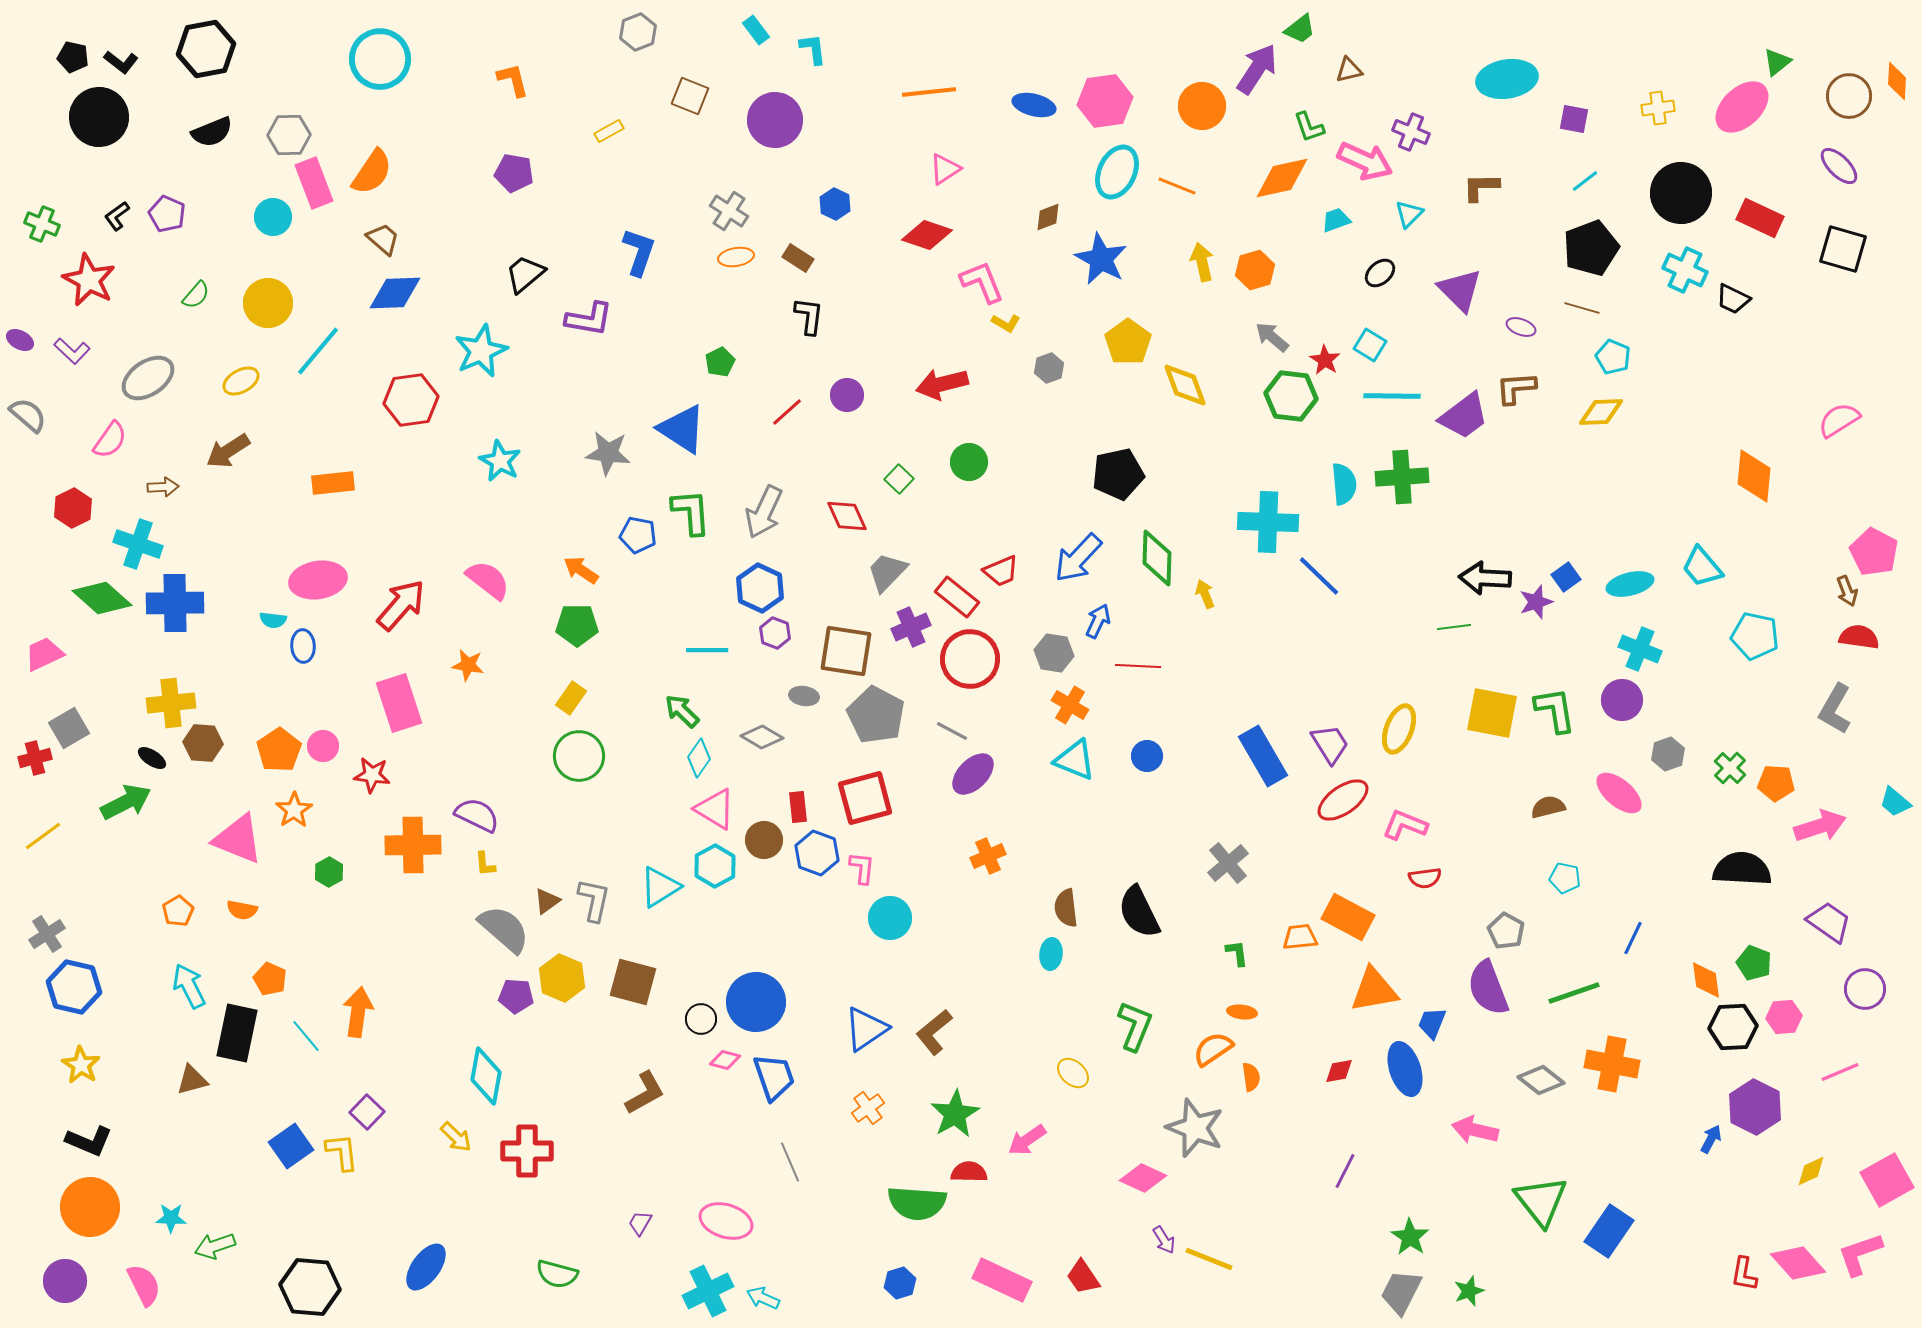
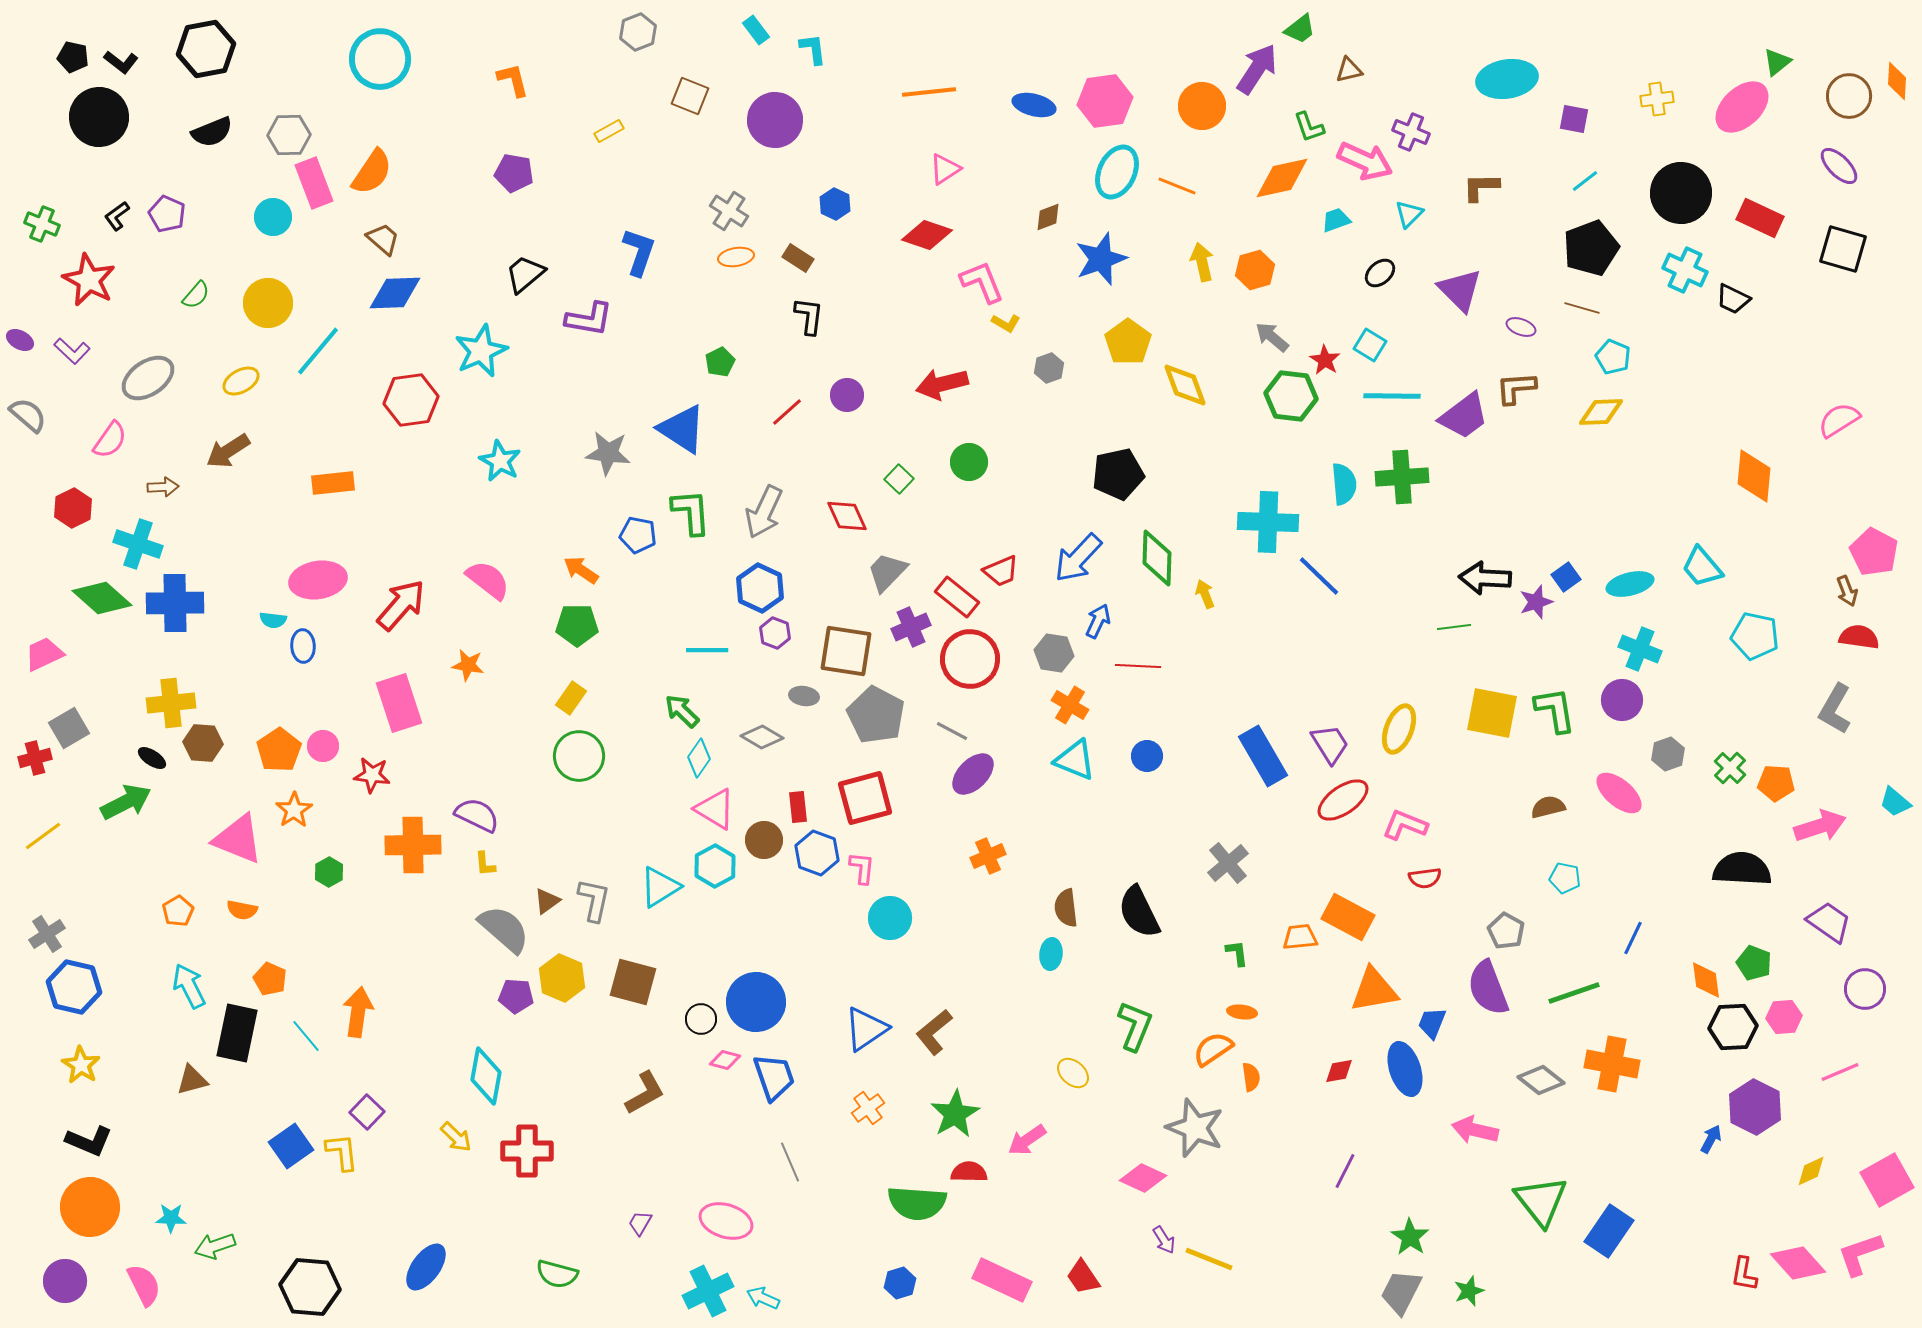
yellow cross at (1658, 108): moved 1 px left, 9 px up
blue star at (1101, 259): rotated 24 degrees clockwise
